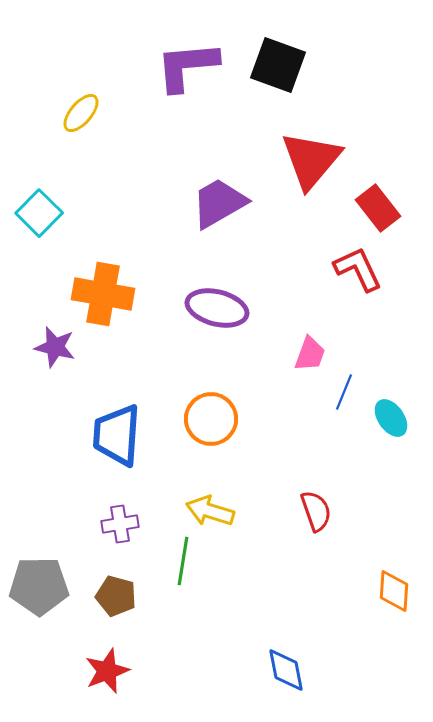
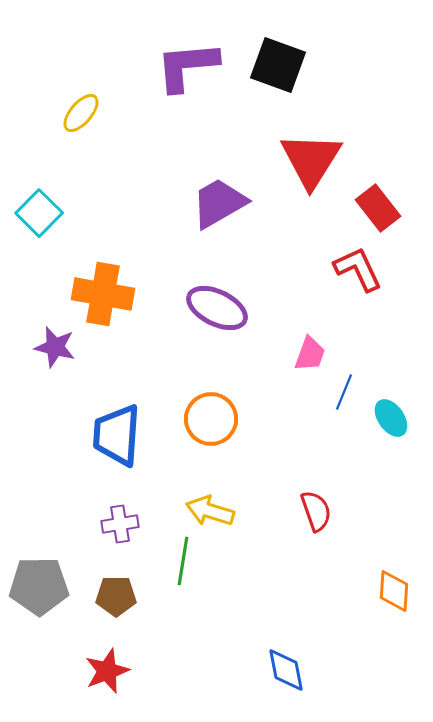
red triangle: rotated 8 degrees counterclockwise
purple ellipse: rotated 12 degrees clockwise
brown pentagon: rotated 15 degrees counterclockwise
